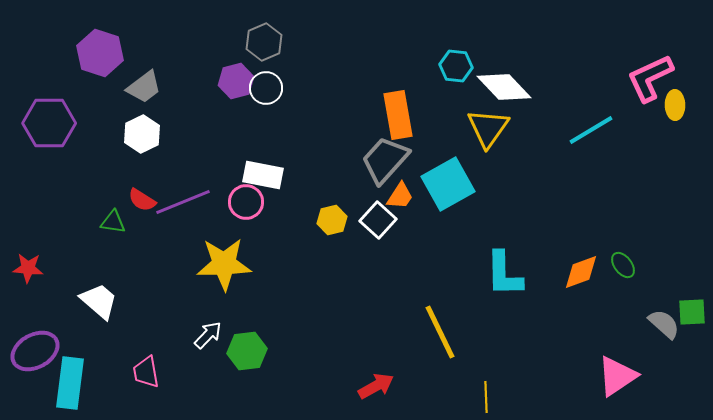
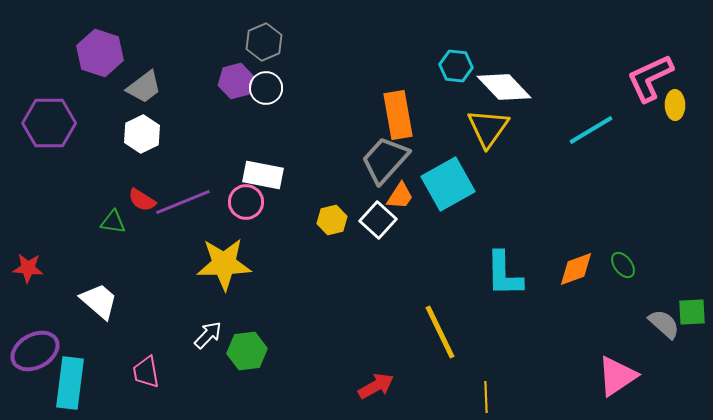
orange diamond at (581, 272): moved 5 px left, 3 px up
